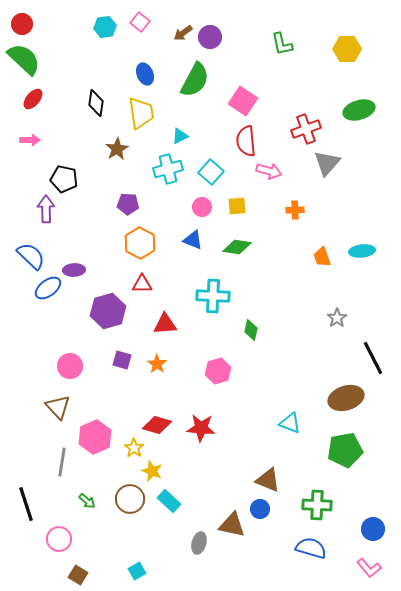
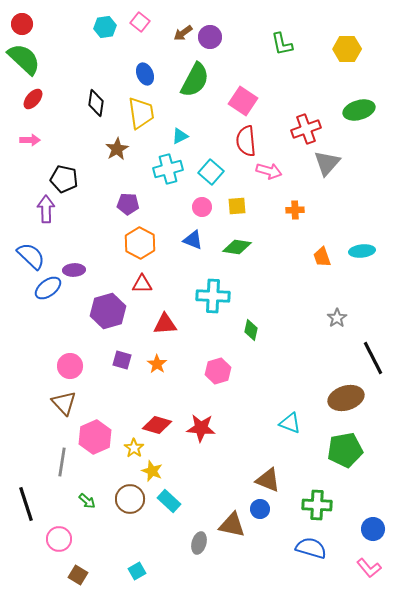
brown triangle at (58, 407): moved 6 px right, 4 px up
